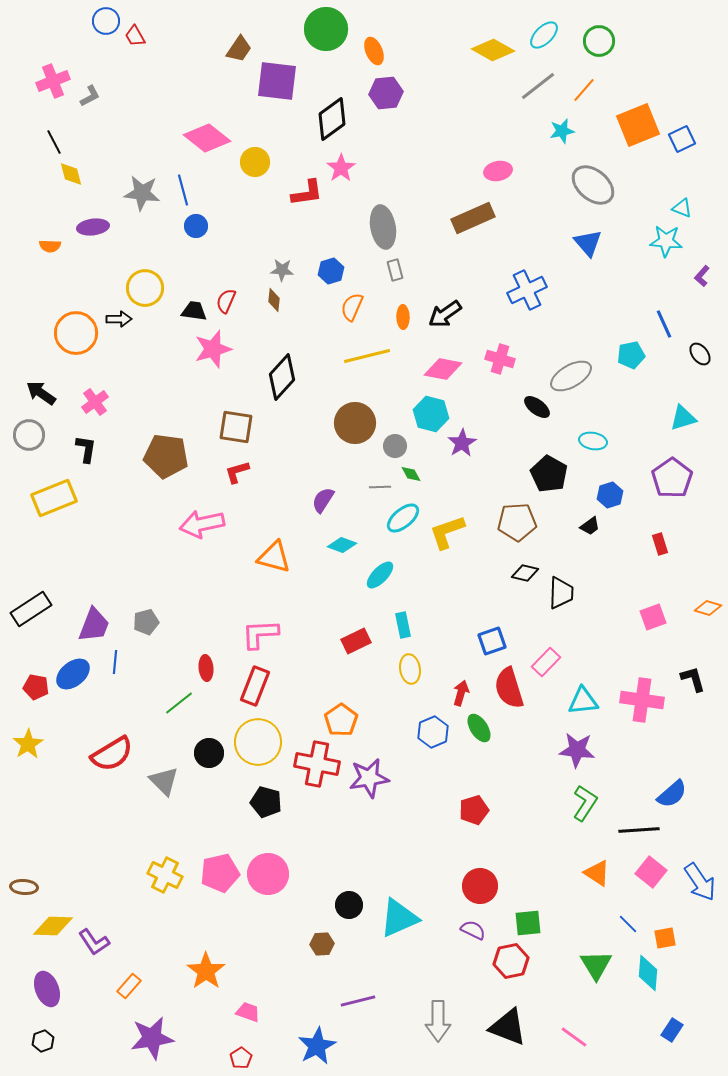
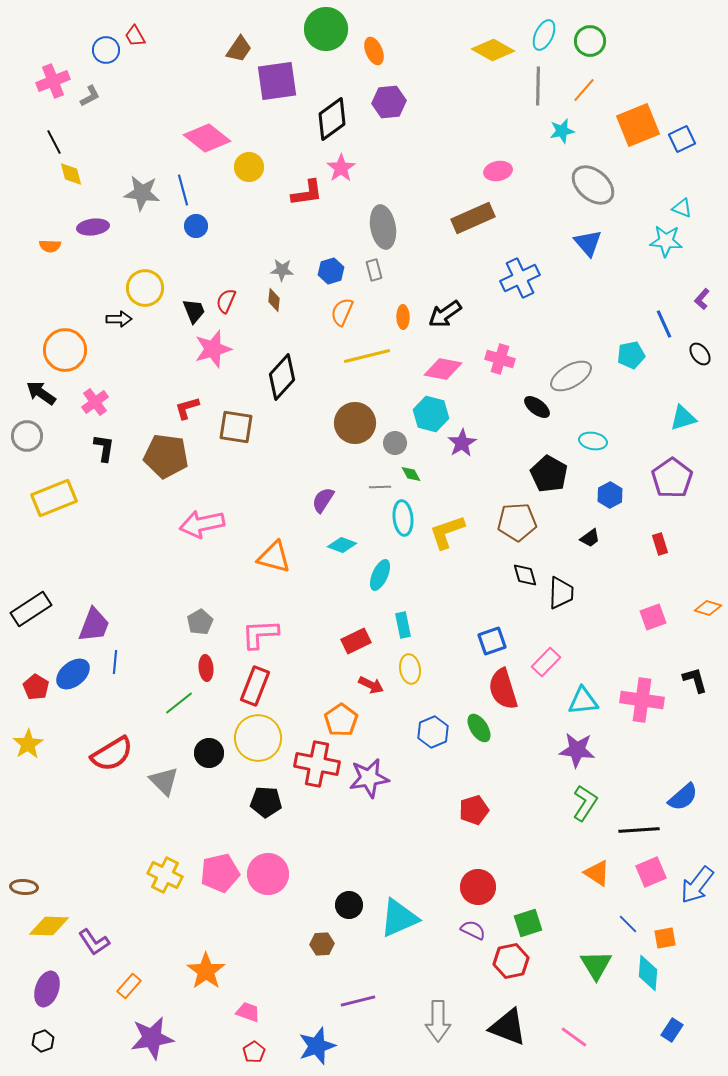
blue circle at (106, 21): moved 29 px down
cyan ellipse at (544, 35): rotated 20 degrees counterclockwise
green circle at (599, 41): moved 9 px left
purple square at (277, 81): rotated 15 degrees counterclockwise
gray line at (538, 86): rotated 51 degrees counterclockwise
purple hexagon at (386, 93): moved 3 px right, 9 px down
yellow circle at (255, 162): moved 6 px left, 5 px down
gray rectangle at (395, 270): moved 21 px left
purple L-shape at (702, 276): moved 23 px down
blue cross at (527, 290): moved 7 px left, 12 px up
orange semicircle at (352, 307): moved 10 px left, 5 px down
black trapezoid at (194, 311): rotated 60 degrees clockwise
orange circle at (76, 333): moved 11 px left, 17 px down
gray circle at (29, 435): moved 2 px left, 1 px down
gray circle at (395, 446): moved 3 px up
black L-shape at (86, 449): moved 18 px right, 1 px up
red L-shape at (237, 472): moved 50 px left, 64 px up
blue hexagon at (610, 495): rotated 10 degrees counterclockwise
cyan ellipse at (403, 518): rotated 56 degrees counterclockwise
black trapezoid at (590, 526): moved 12 px down
black diamond at (525, 573): moved 2 px down; rotated 60 degrees clockwise
cyan ellipse at (380, 575): rotated 20 degrees counterclockwise
gray pentagon at (146, 622): moved 54 px right; rotated 15 degrees counterclockwise
black L-shape at (693, 679): moved 2 px right, 1 px down
red pentagon at (36, 687): rotated 20 degrees clockwise
red semicircle at (509, 688): moved 6 px left, 1 px down
red arrow at (461, 693): moved 90 px left, 8 px up; rotated 100 degrees clockwise
yellow circle at (258, 742): moved 4 px up
blue semicircle at (672, 794): moved 11 px right, 3 px down
black pentagon at (266, 802): rotated 12 degrees counterclockwise
pink square at (651, 872): rotated 28 degrees clockwise
blue arrow at (700, 882): moved 3 px left, 3 px down; rotated 72 degrees clockwise
red circle at (480, 886): moved 2 px left, 1 px down
green square at (528, 923): rotated 12 degrees counterclockwise
yellow diamond at (53, 926): moved 4 px left
purple ellipse at (47, 989): rotated 40 degrees clockwise
blue star at (317, 1046): rotated 9 degrees clockwise
red pentagon at (241, 1058): moved 13 px right, 6 px up
